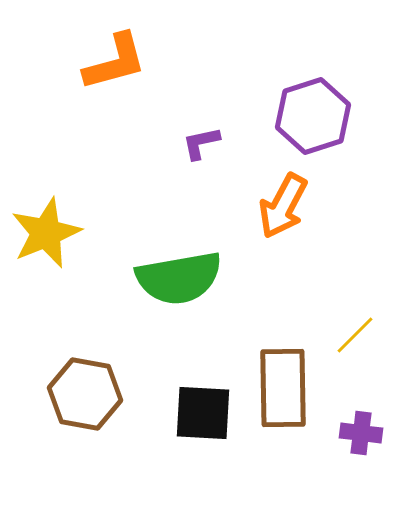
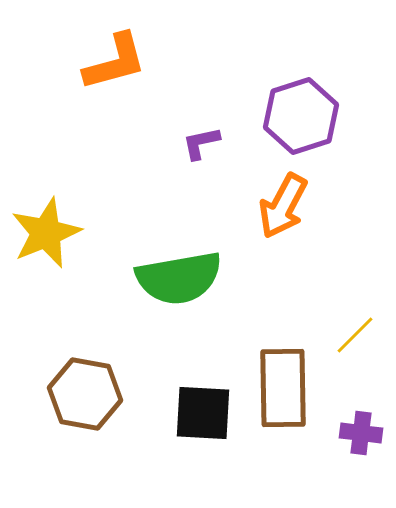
purple hexagon: moved 12 px left
